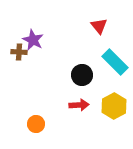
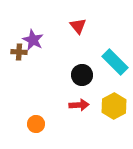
red triangle: moved 21 px left
